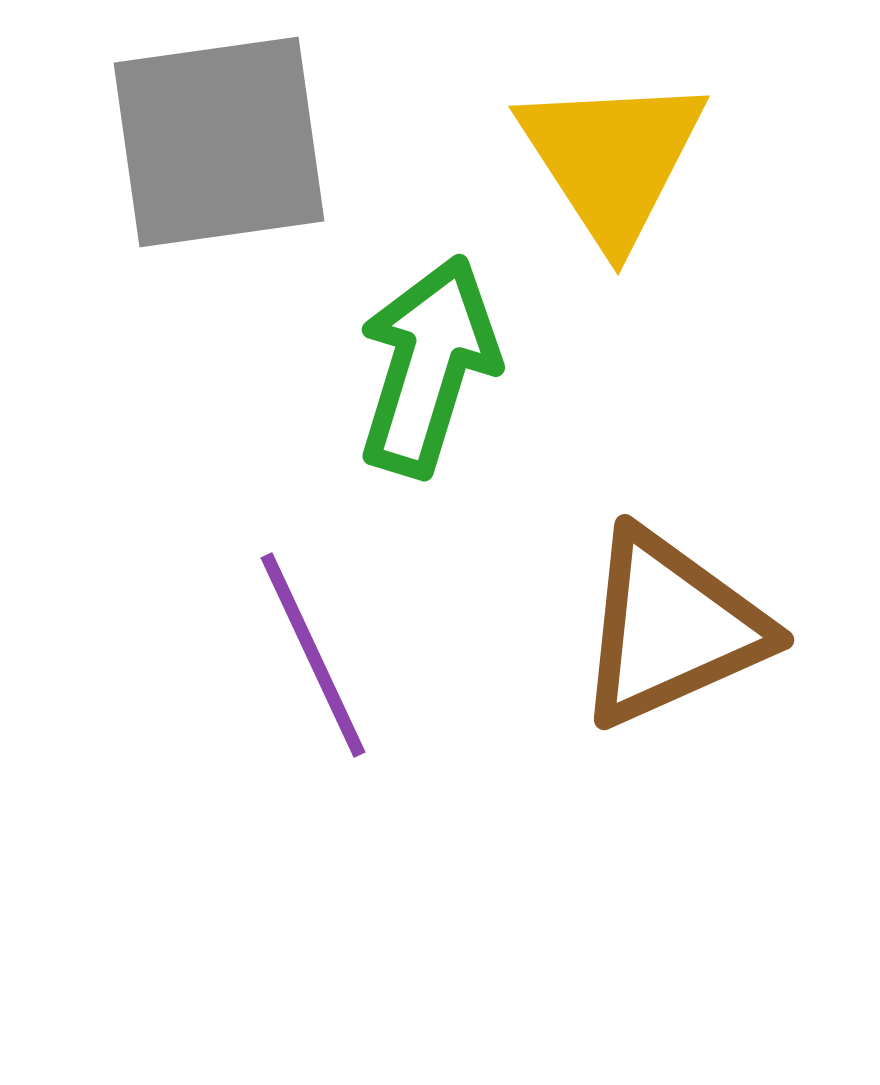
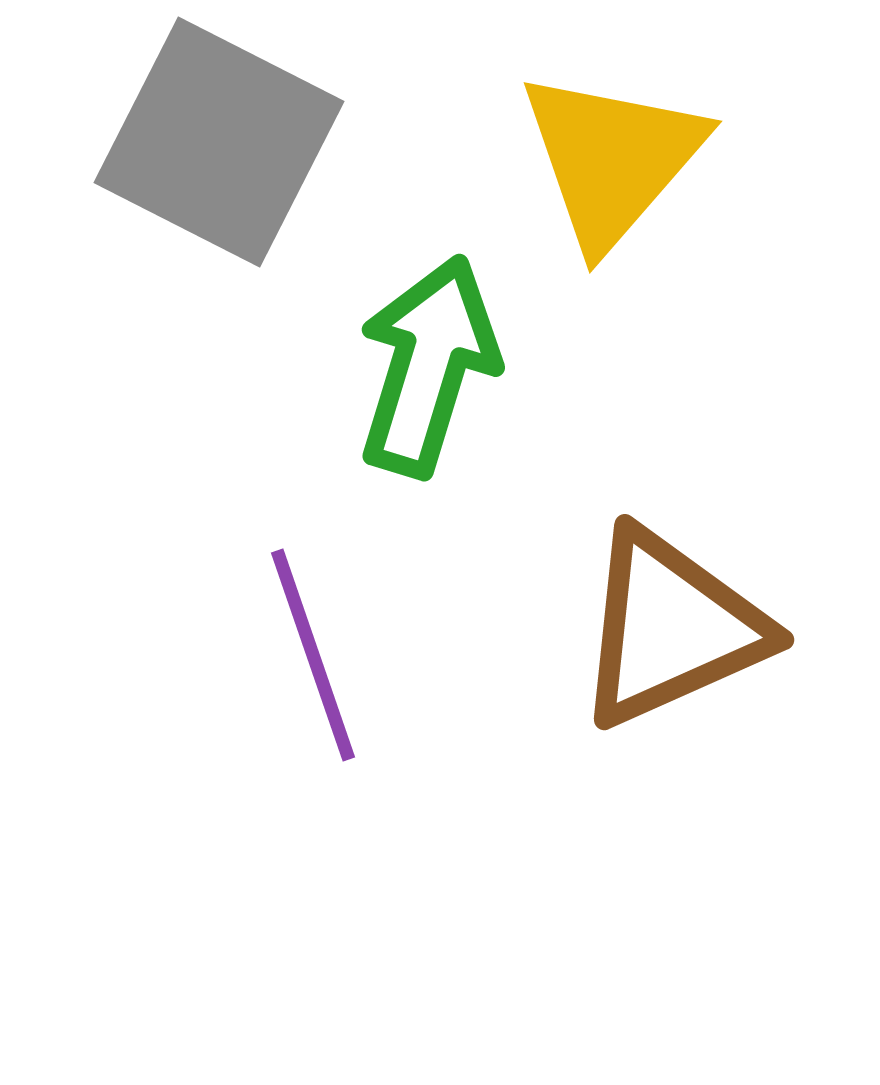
gray square: rotated 35 degrees clockwise
yellow triangle: rotated 14 degrees clockwise
purple line: rotated 6 degrees clockwise
